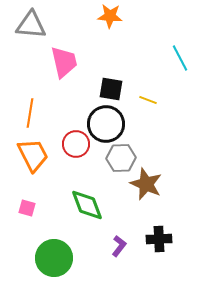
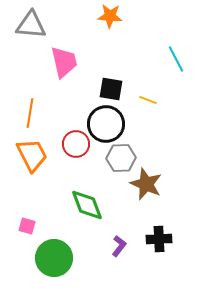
cyan line: moved 4 px left, 1 px down
orange trapezoid: moved 1 px left
pink square: moved 18 px down
